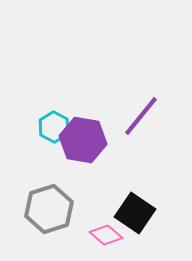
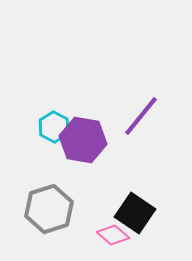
pink diamond: moved 7 px right
